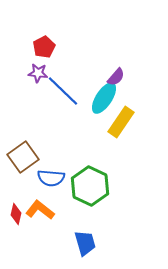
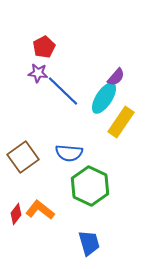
blue semicircle: moved 18 px right, 25 px up
red diamond: rotated 25 degrees clockwise
blue trapezoid: moved 4 px right
